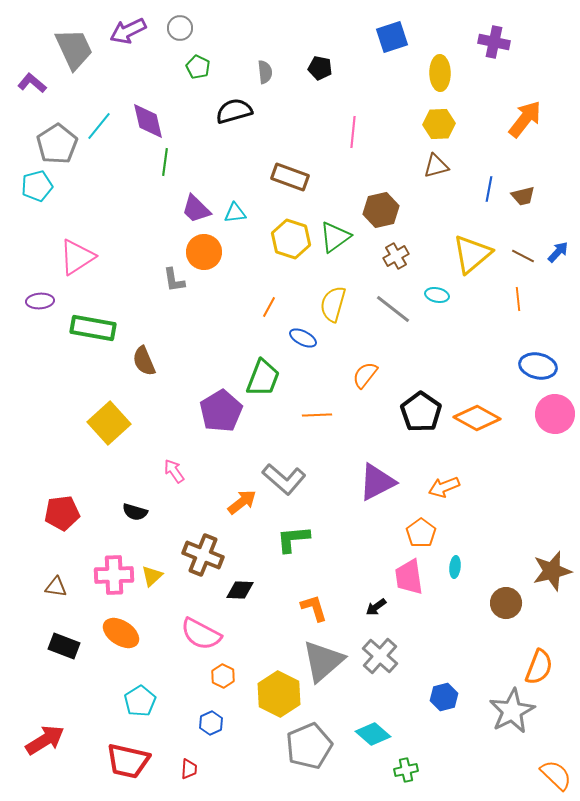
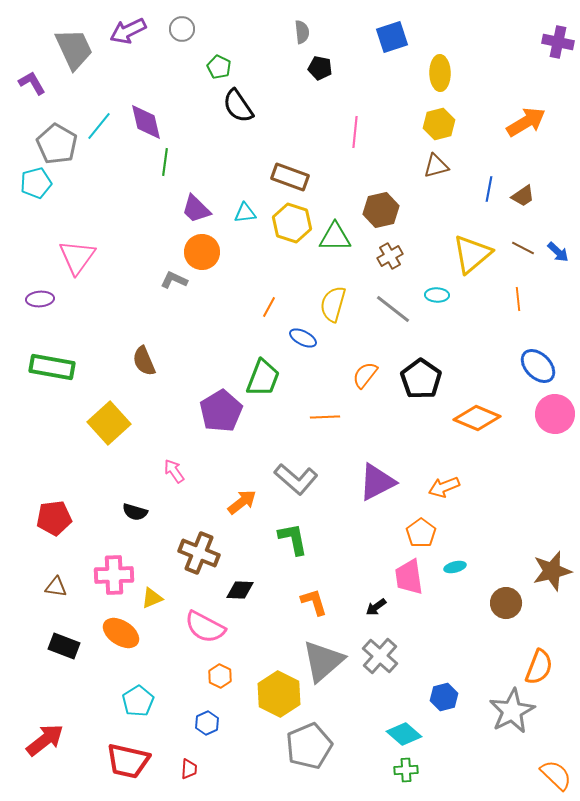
gray circle at (180, 28): moved 2 px right, 1 px down
purple cross at (494, 42): moved 64 px right
green pentagon at (198, 67): moved 21 px right
gray semicircle at (265, 72): moved 37 px right, 40 px up
purple L-shape at (32, 83): rotated 20 degrees clockwise
black semicircle at (234, 111): moved 4 px right, 5 px up; rotated 108 degrees counterclockwise
orange arrow at (525, 119): moved 1 px right, 3 px down; rotated 21 degrees clockwise
purple diamond at (148, 121): moved 2 px left, 1 px down
yellow hexagon at (439, 124): rotated 12 degrees counterclockwise
pink line at (353, 132): moved 2 px right
gray pentagon at (57, 144): rotated 9 degrees counterclockwise
cyan pentagon at (37, 186): moved 1 px left, 3 px up
brown trapezoid at (523, 196): rotated 20 degrees counterclockwise
cyan triangle at (235, 213): moved 10 px right
green triangle at (335, 237): rotated 36 degrees clockwise
yellow hexagon at (291, 239): moved 1 px right, 16 px up
orange circle at (204, 252): moved 2 px left
blue arrow at (558, 252): rotated 90 degrees clockwise
brown cross at (396, 256): moved 6 px left
brown line at (523, 256): moved 8 px up
pink triangle at (77, 257): rotated 21 degrees counterclockwise
gray L-shape at (174, 280): rotated 124 degrees clockwise
cyan ellipse at (437, 295): rotated 10 degrees counterclockwise
purple ellipse at (40, 301): moved 2 px up
green rectangle at (93, 328): moved 41 px left, 39 px down
blue ellipse at (538, 366): rotated 33 degrees clockwise
black pentagon at (421, 412): moved 33 px up
orange line at (317, 415): moved 8 px right, 2 px down
orange diamond at (477, 418): rotated 6 degrees counterclockwise
gray L-shape at (284, 479): moved 12 px right
red pentagon at (62, 513): moved 8 px left, 5 px down
green L-shape at (293, 539): rotated 84 degrees clockwise
brown cross at (203, 555): moved 4 px left, 2 px up
cyan ellipse at (455, 567): rotated 70 degrees clockwise
yellow triangle at (152, 576): moved 22 px down; rotated 20 degrees clockwise
orange L-shape at (314, 608): moved 6 px up
pink semicircle at (201, 634): moved 4 px right, 7 px up
orange hexagon at (223, 676): moved 3 px left
cyan pentagon at (140, 701): moved 2 px left
blue hexagon at (211, 723): moved 4 px left
cyan diamond at (373, 734): moved 31 px right
red arrow at (45, 740): rotated 6 degrees counterclockwise
green cross at (406, 770): rotated 10 degrees clockwise
